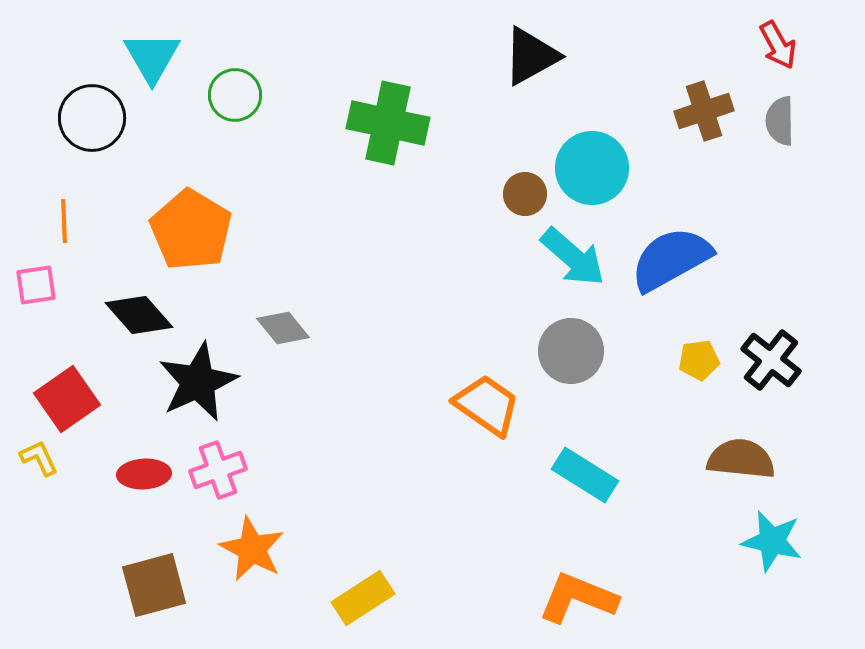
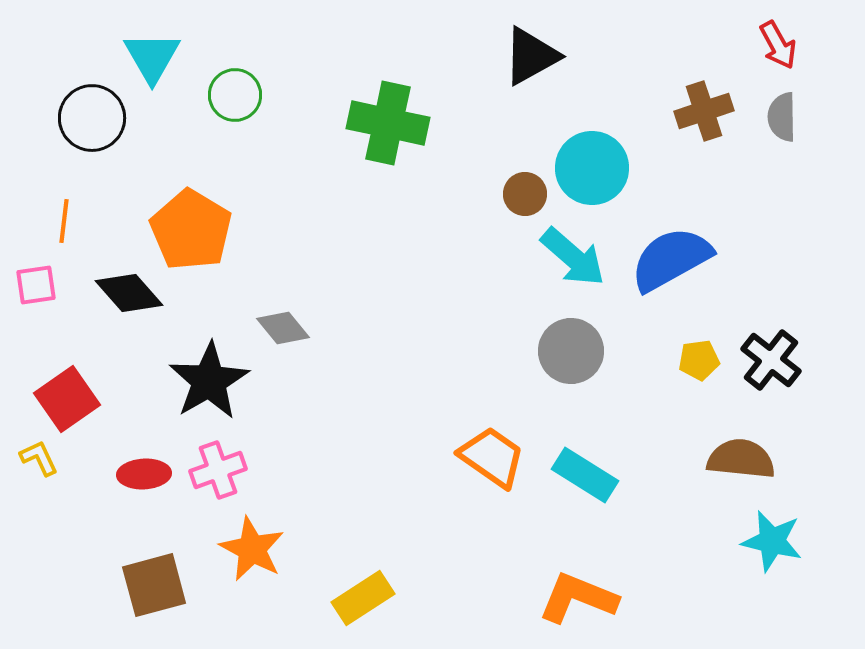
gray semicircle: moved 2 px right, 4 px up
orange line: rotated 9 degrees clockwise
black diamond: moved 10 px left, 22 px up
black star: moved 11 px right, 1 px up; rotated 6 degrees counterclockwise
orange trapezoid: moved 5 px right, 52 px down
